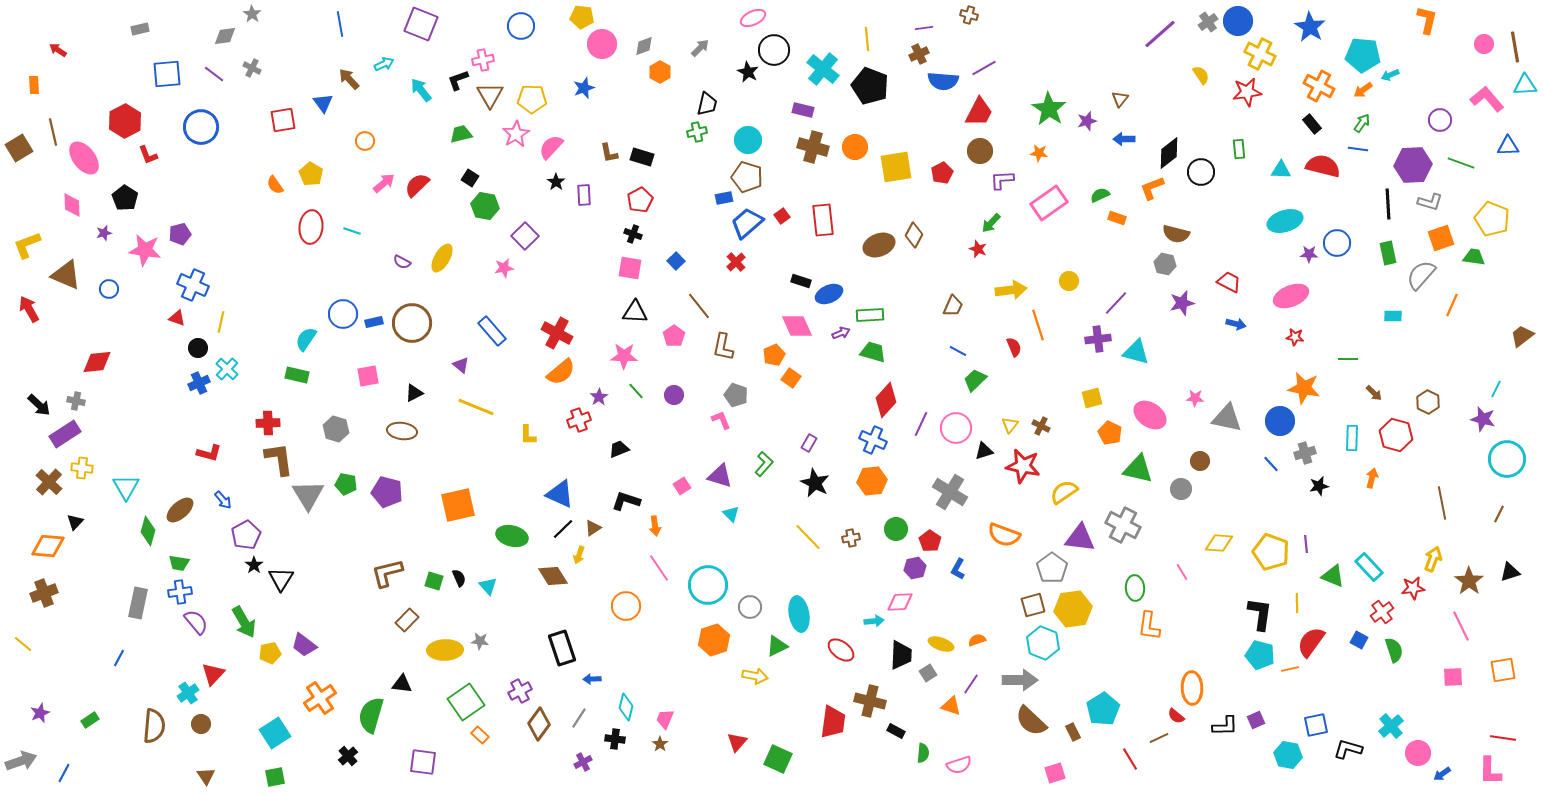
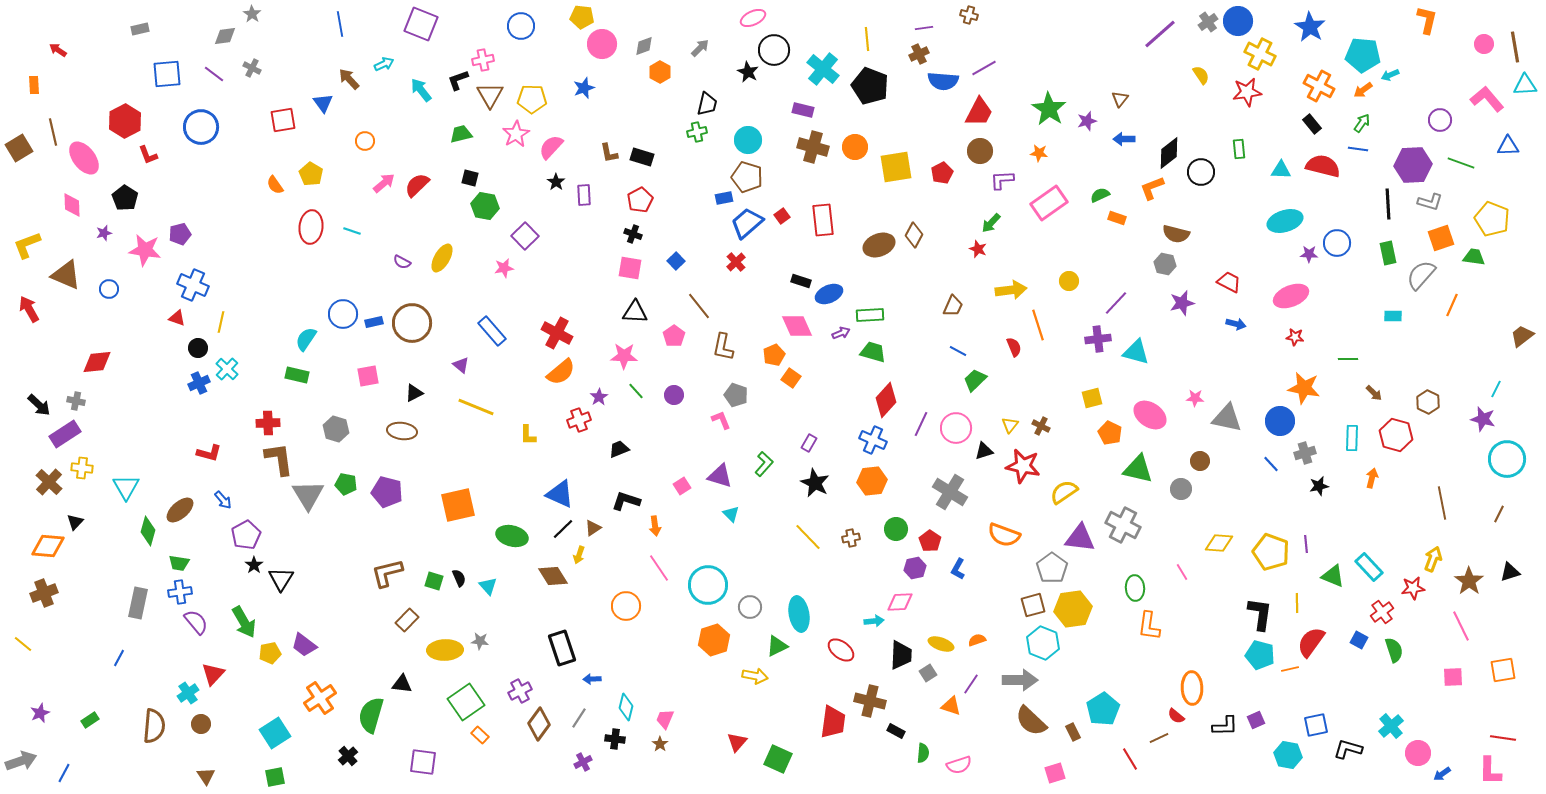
black square at (470, 178): rotated 18 degrees counterclockwise
